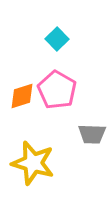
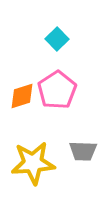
pink pentagon: rotated 9 degrees clockwise
gray trapezoid: moved 9 px left, 17 px down
yellow star: rotated 21 degrees counterclockwise
